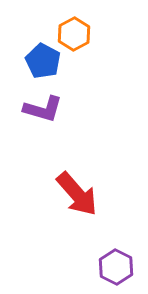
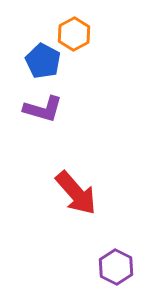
red arrow: moved 1 px left, 1 px up
